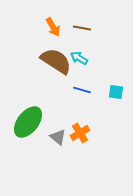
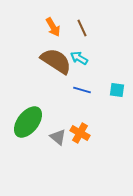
brown line: rotated 54 degrees clockwise
cyan square: moved 1 px right, 2 px up
orange cross: rotated 30 degrees counterclockwise
